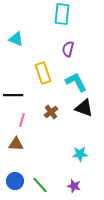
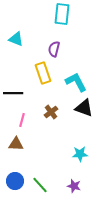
purple semicircle: moved 14 px left
black line: moved 2 px up
